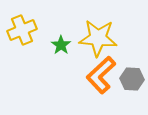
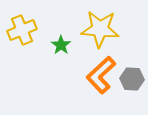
yellow star: moved 2 px right, 9 px up
